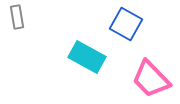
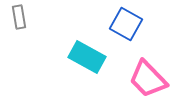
gray rectangle: moved 2 px right
pink trapezoid: moved 3 px left
